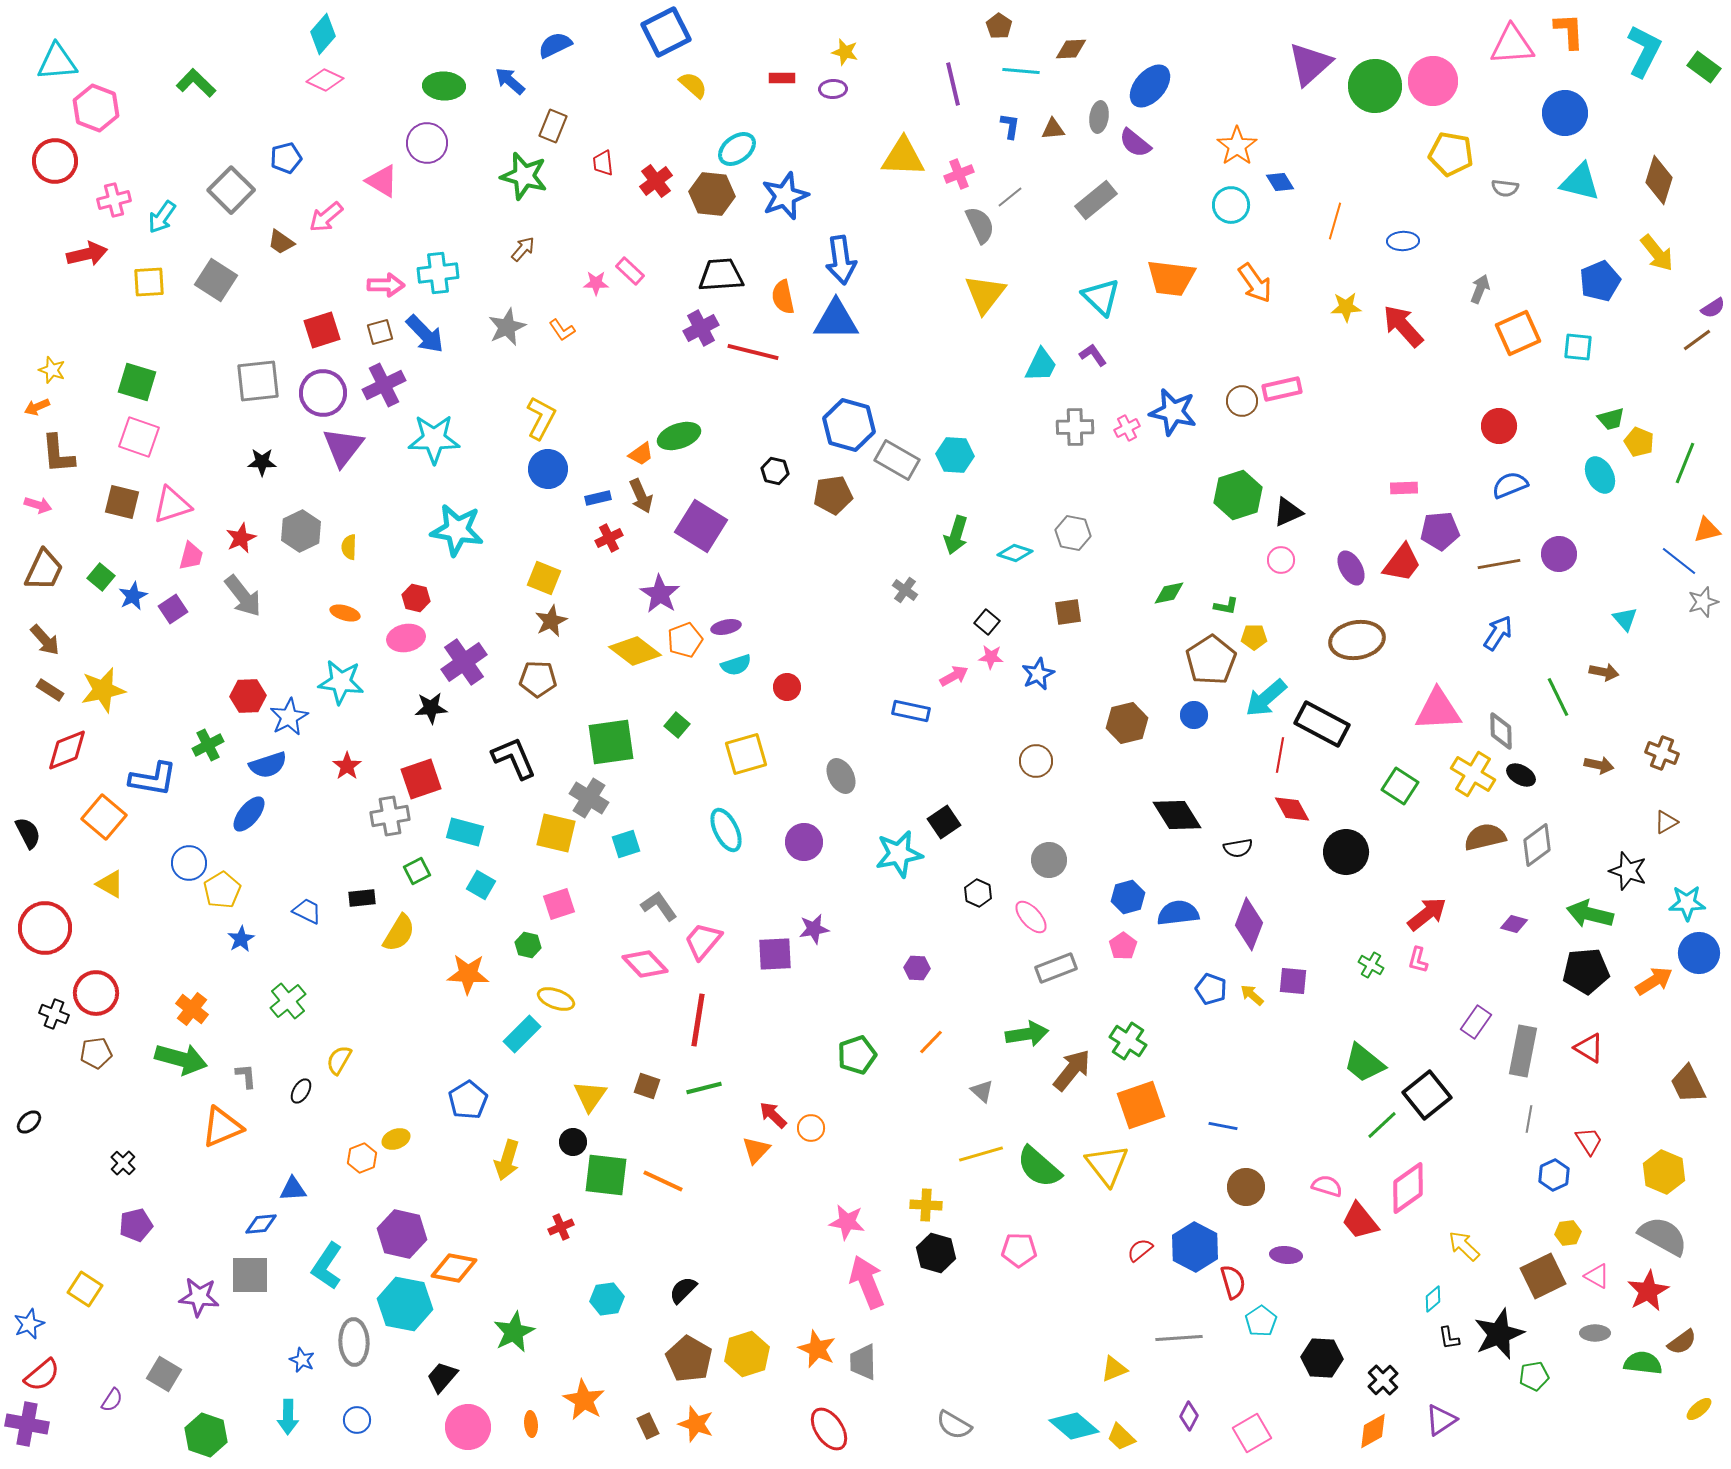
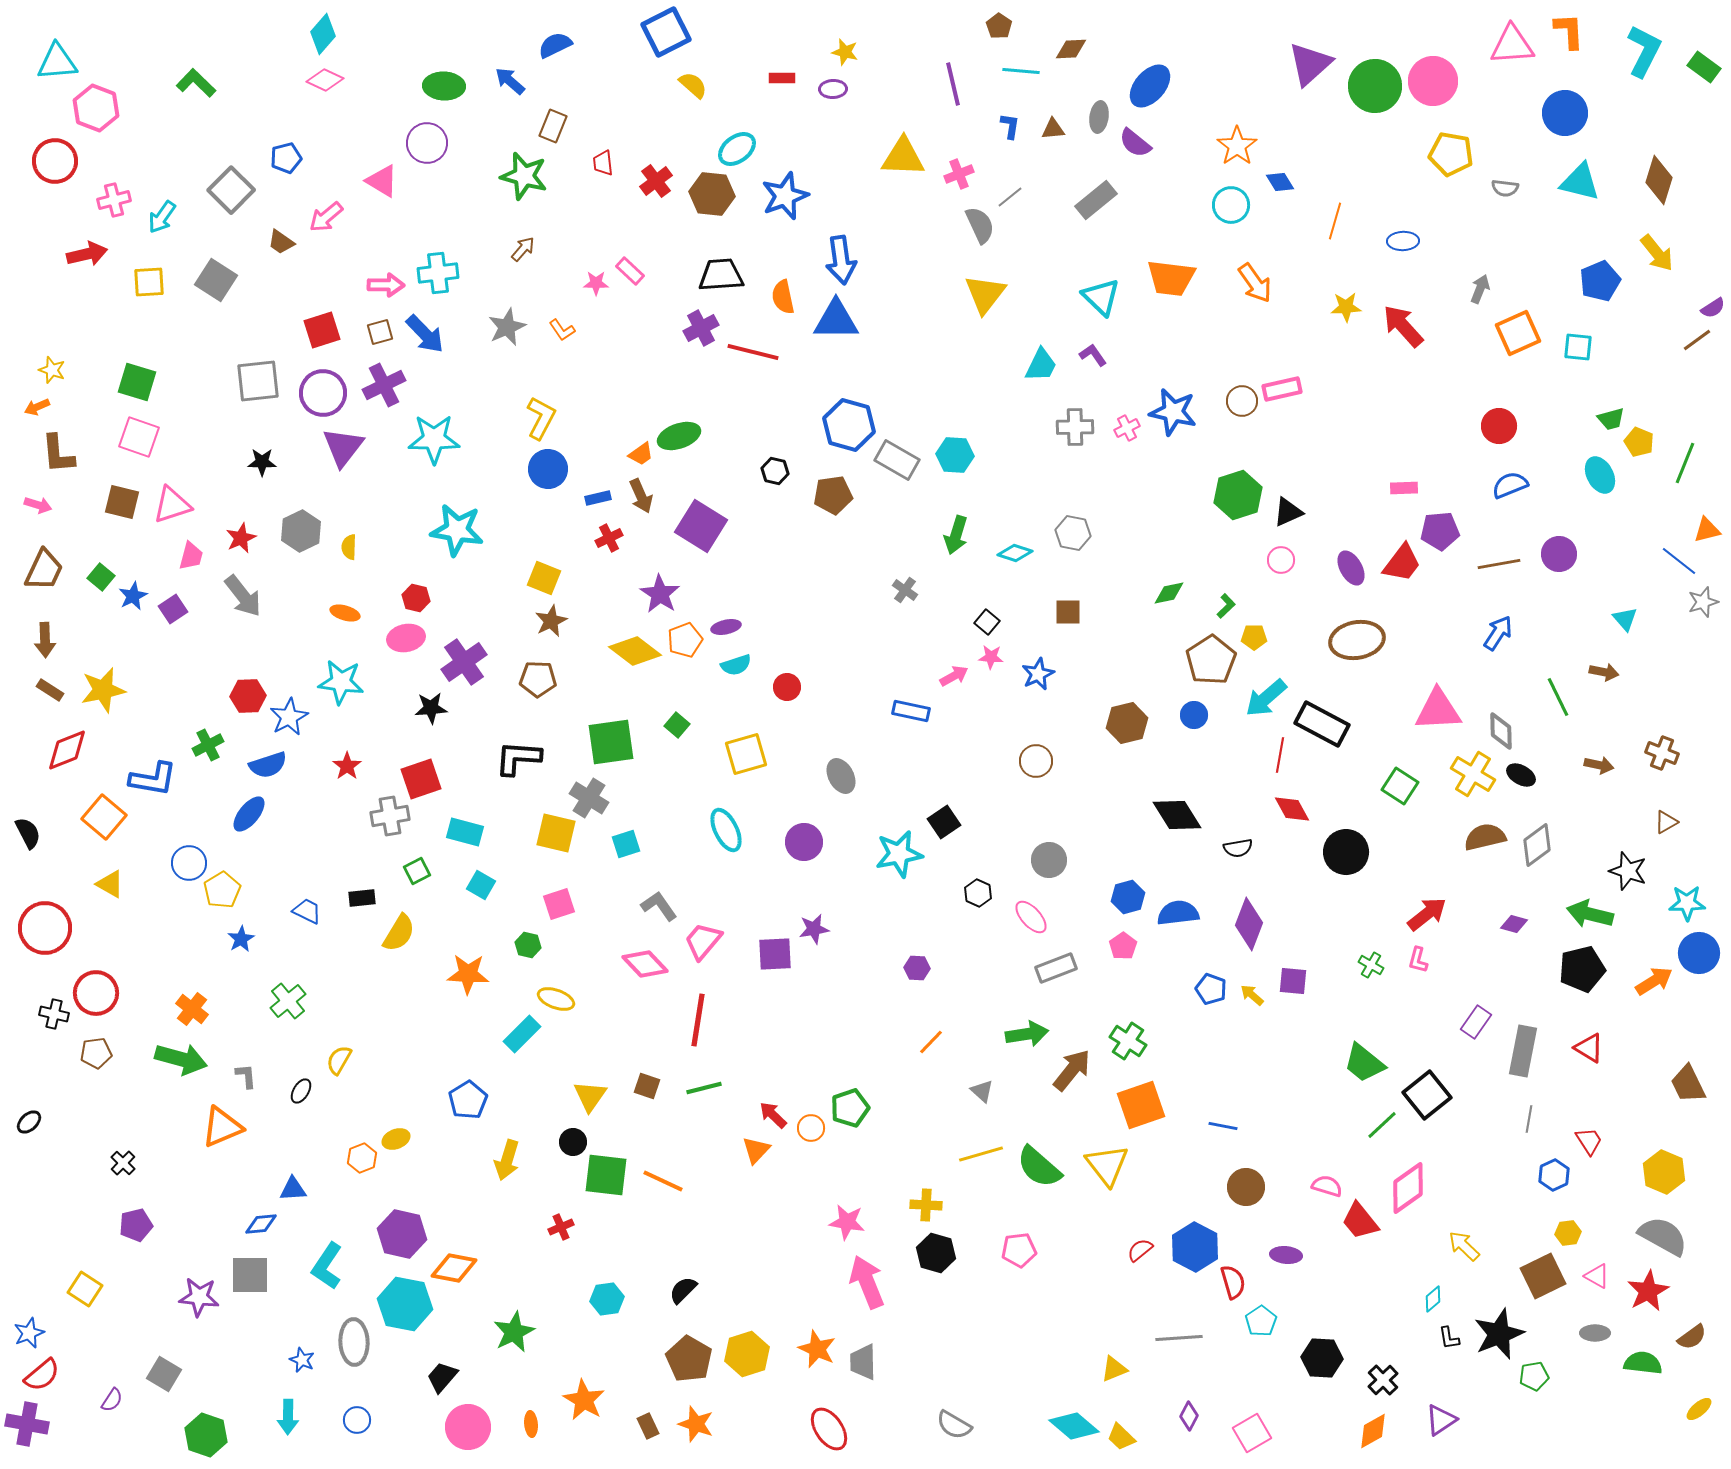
green L-shape at (1226, 606): rotated 55 degrees counterclockwise
brown square at (1068, 612): rotated 8 degrees clockwise
brown arrow at (45, 640): rotated 40 degrees clockwise
black L-shape at (514, 758): moved 4 px right; rotated 63 degrees counterclockwise
black pentagon at (1586, 971): moved 4 px left, 2 px up; rotated 9 degrees counterclockwise
black cross at (54, 1014): rotated 8 degrees counterclockwise
green pentagon at (857, 1055): moved 7 px left, 53 px down
pink pentagon at (1019, 1250): rotated 8 degrees counterclockwise
blue star at (29, 1324): moved 9 px down
brown semicircle at (1682, 1342): moved 10 px right, 5 px up
